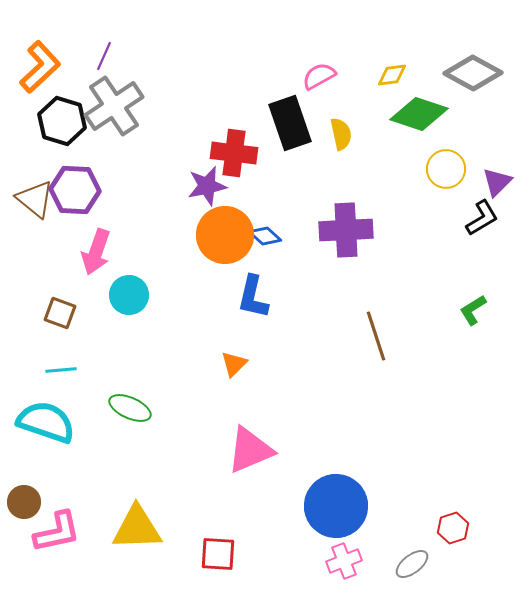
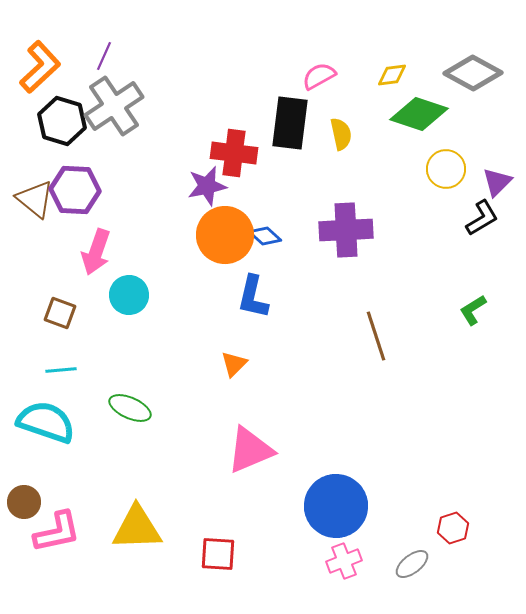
black rectangle: rotated 26 degrees clockwise
